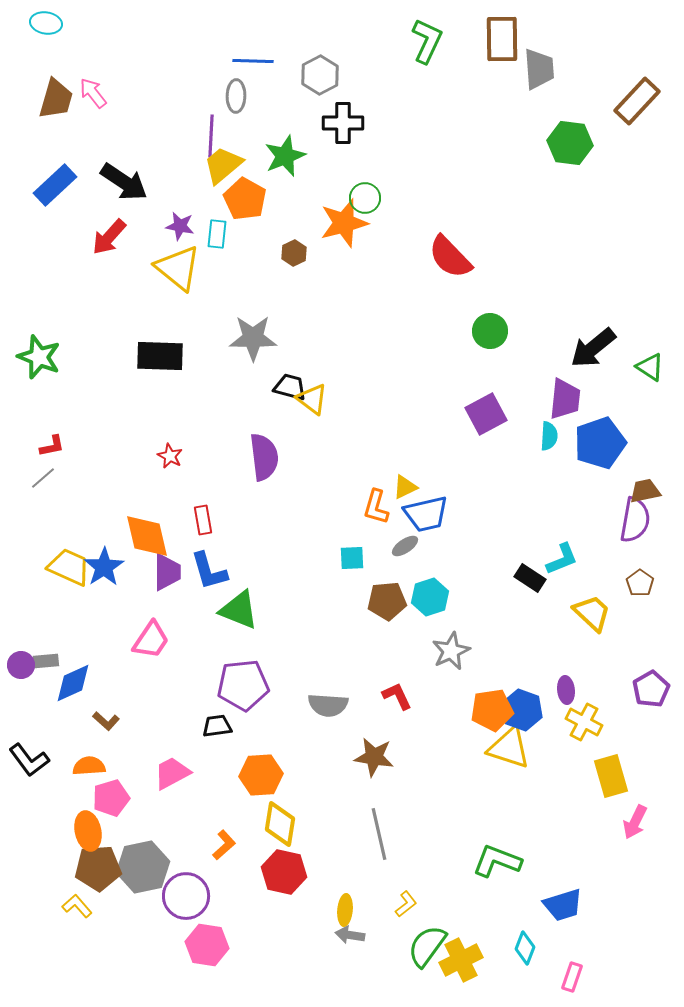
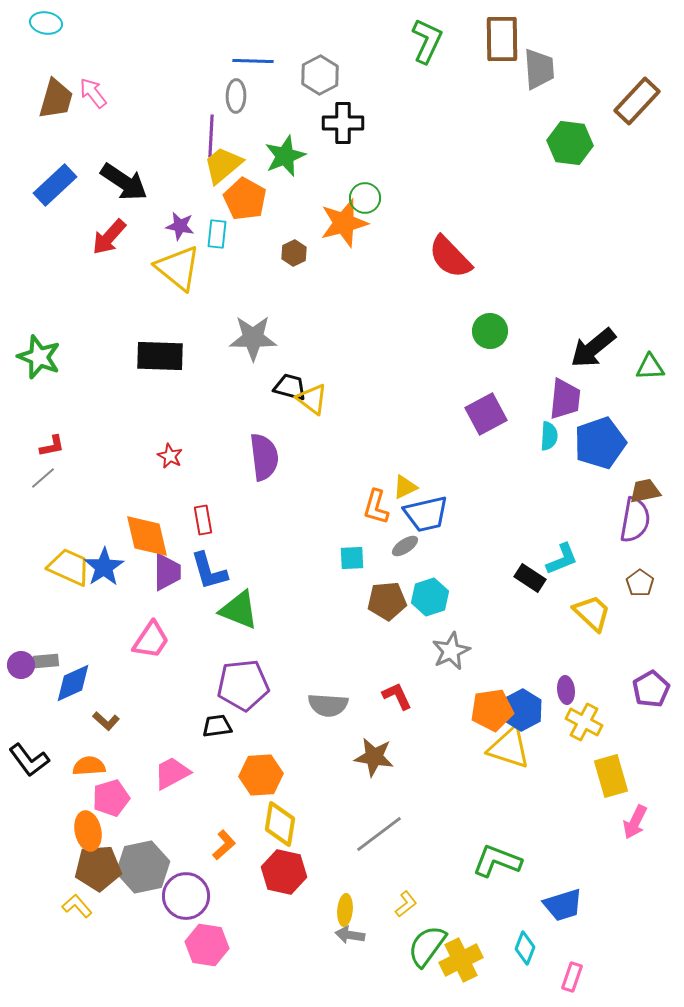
green triangle at (650, 367): rotated 36 degrees counterclockwise
blue hexagon at (522, 710): rotated 12 degrees clockwise
gray line at (379, 834): rotated 66 degrees clockwise
